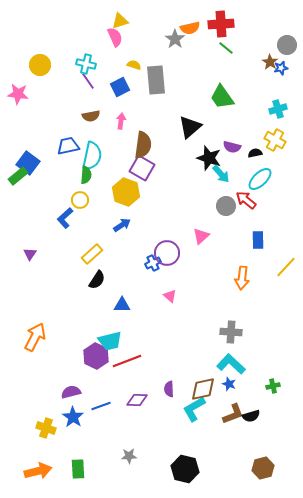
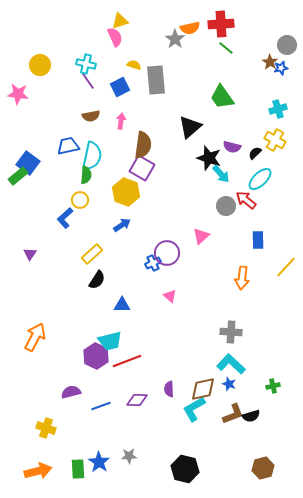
black semicircle at (255, 153): rotated 32 degrees counterclockwise
blue star at (73, 417): moved 26 px right, 45 px down
